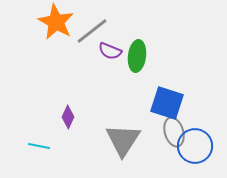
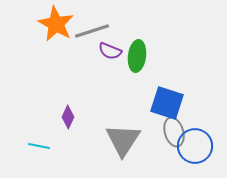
orange star: moved 2 px down
gray line: rotated 20 degrees clockwise
